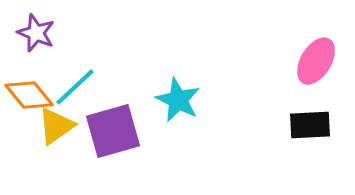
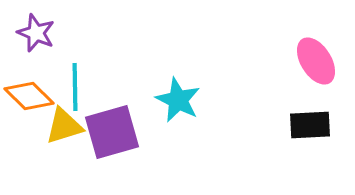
pink ellipse: rotated 63 degrees counterclockwise
cyan line: rotated 48 degrees counterclockwise
orange diamond: moved 1 px down; rotated 6 degrees counterclockwise
yellow triangle: moved 8 px right; rotated 18 degrees clockwise
purple square: moved 1 px left, 1 px down
